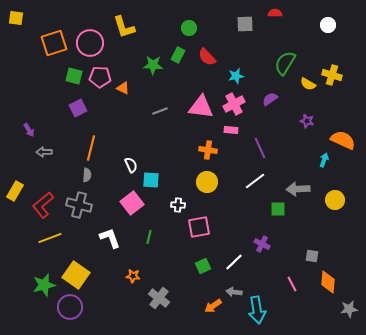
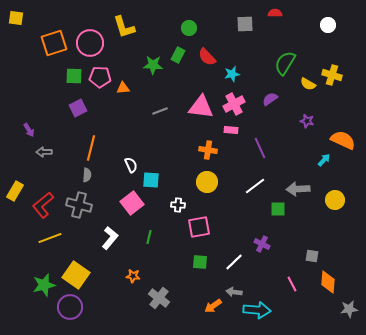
green square at (74, 76): rotated 12 degrees counterclockwise
cyan star at (236, 76): moved 4 px left, 2 px up
orange triangle at (123, 88): rotated 32 degrees counterclockwise
cyan arrow at (324, 160): rotated 24 degrees clockwise
white line at (255, 181): moved 5 px down
white L-shape at (110, 238): rotated 60 degrees clockwise
green square at (203, 266): moved 3 px left, 4 px up; rotated 28 degrees clockwise
cyan arrow at (257, 310): rotated 76 degrees counterclockwise
